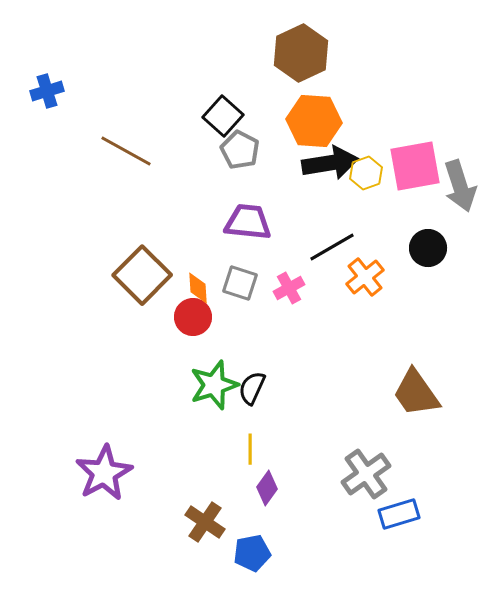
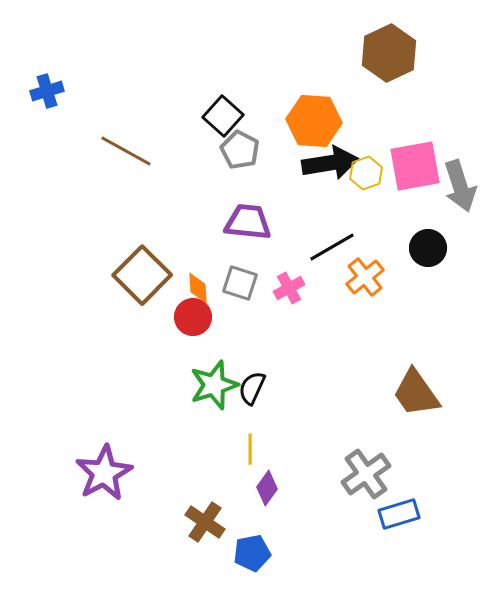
brown hexagon: moved 88 px right
